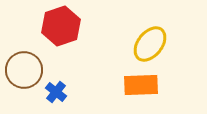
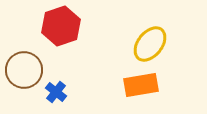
orange rectangle: rotated 8 degrees counterclockwise
